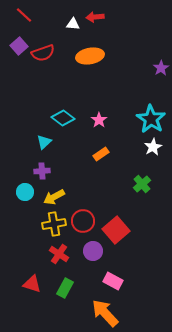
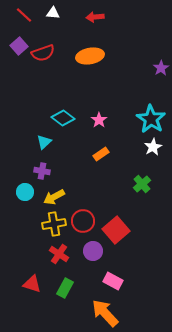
white triangle: moved 20 px left, 11 px up
purple cross: rotated 14 degrees clockwise
